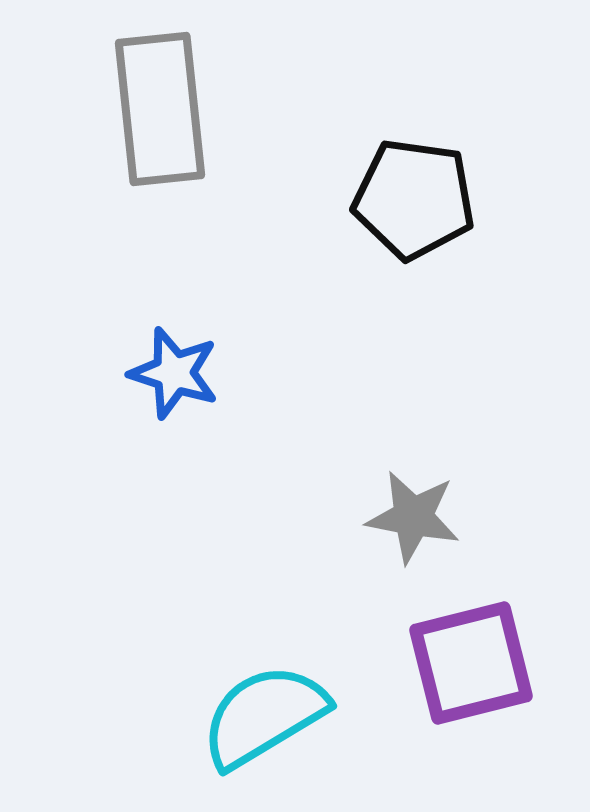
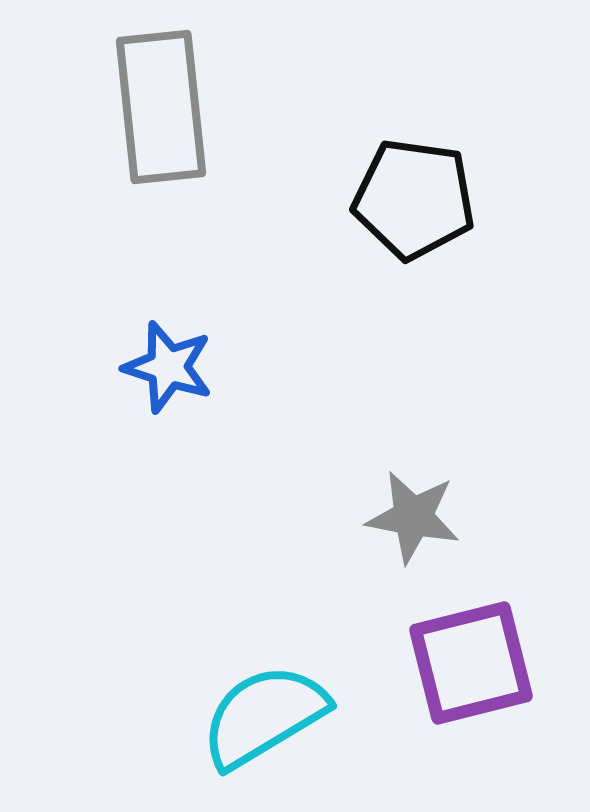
gray rectangle: moved 1 px right, 2 px up
blue star: moved 6 px left, 6 px up
